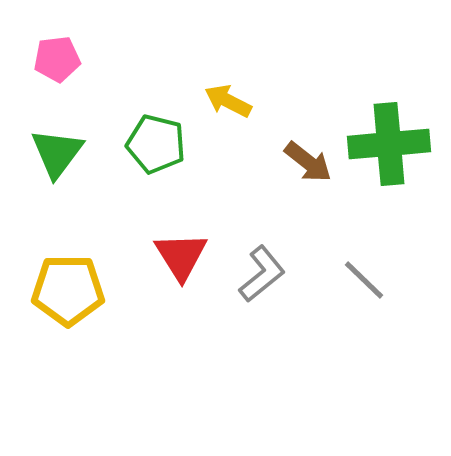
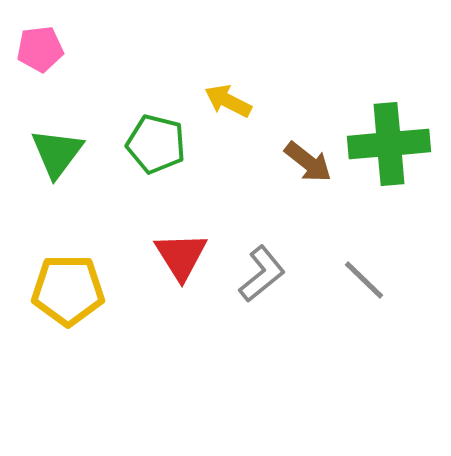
pink pentagon: moved 17 px left, 10 px up
